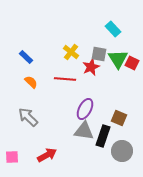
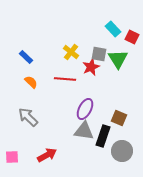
red square: moved 26 px up
